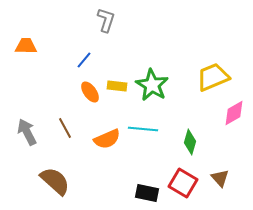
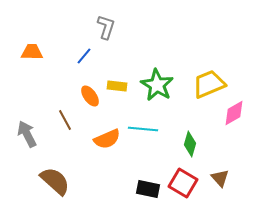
gray L-shape: moved 7 px down
orange trapezoid: moved 6 px right, 6 px down
blue line: moved 4 px up
yellow trapezoid: moved 4 px left, 7 px down
green star: moved 5 px right
orange ellipse: moved 4 px down
brown line: moved 8 px up
gray arrow: moved 2 px down
green diamond: moved 2 px down
black rectangle: moved 1 px right, 4 px up
